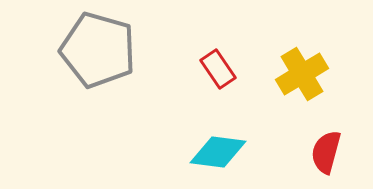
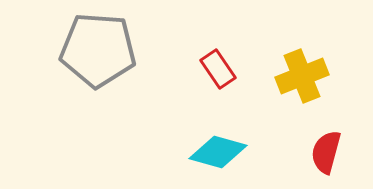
gray pentagon: rotated 12 degrees counterclockwise
yellow cross: moved 2 px down; rotated 9 degrees clockwise
cyan diamond: rotated 8 degrees clockwise
